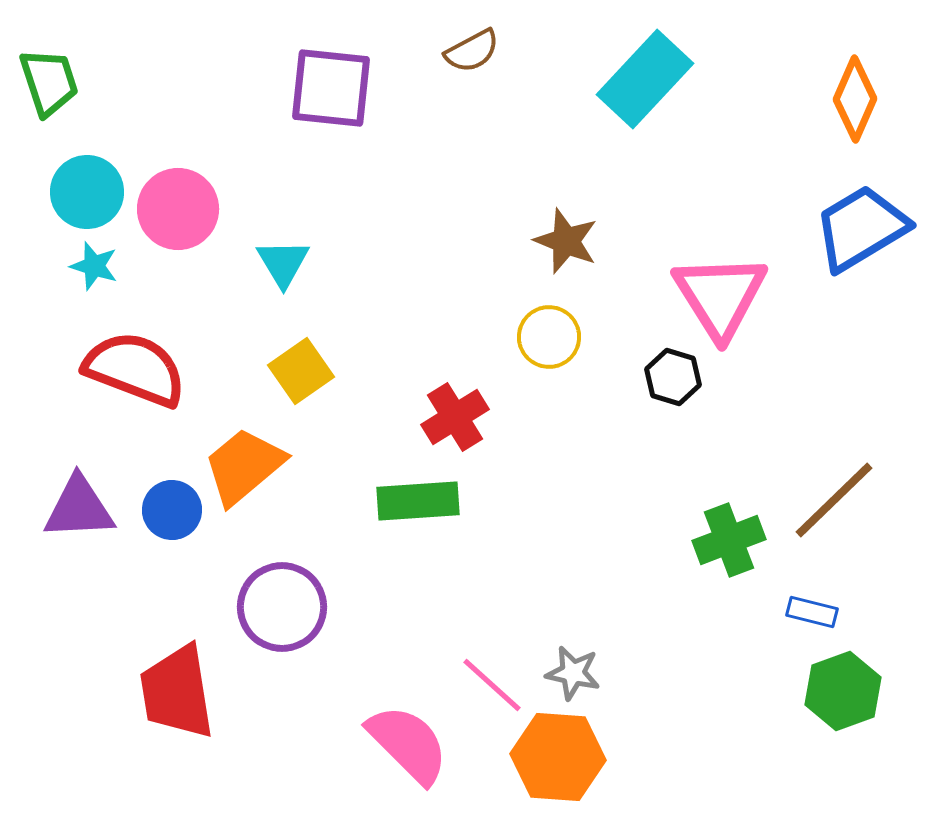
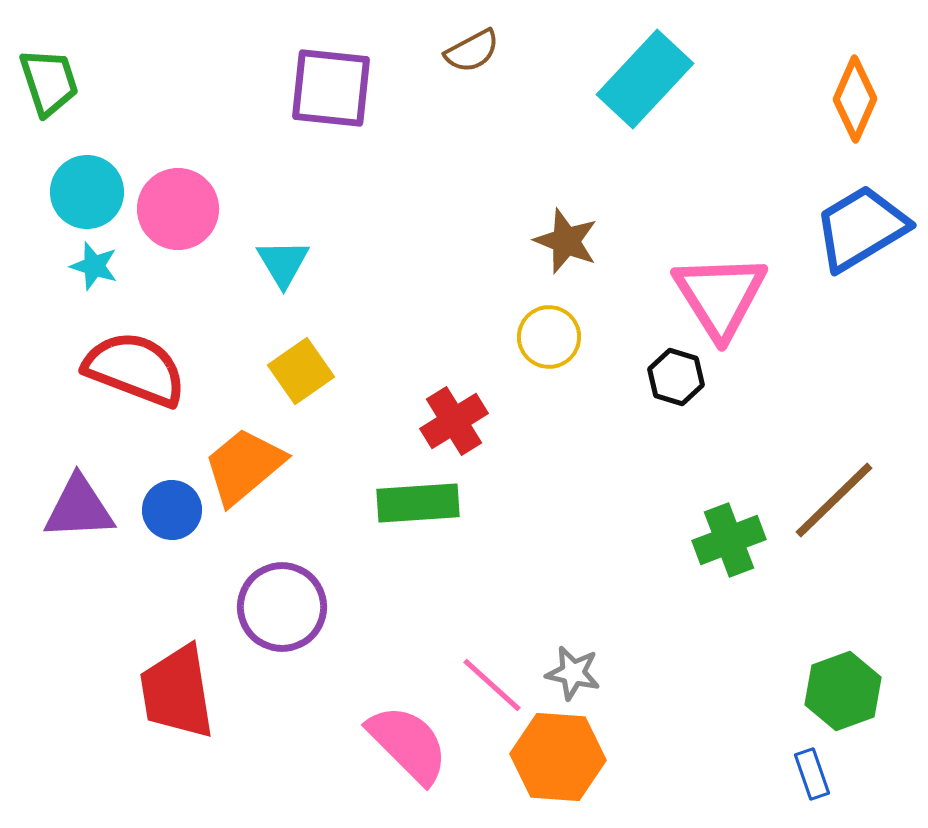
black hexagon: moved 3 px right
red cross: moved 1 px left, 4 px down
green rectangle: moved 2 px down
blue rectangle: moved 162 px down; rotated 57 degrees clockwise
